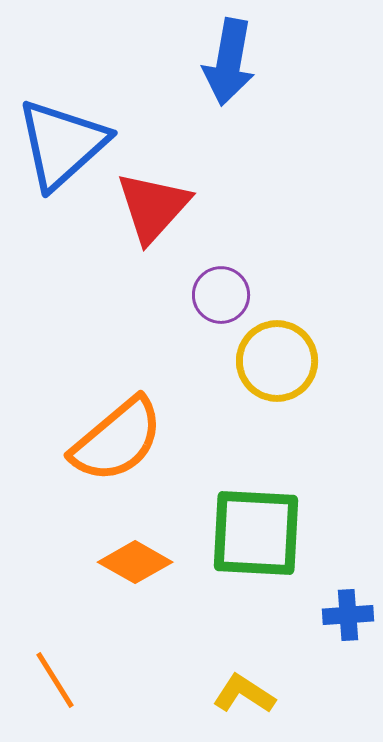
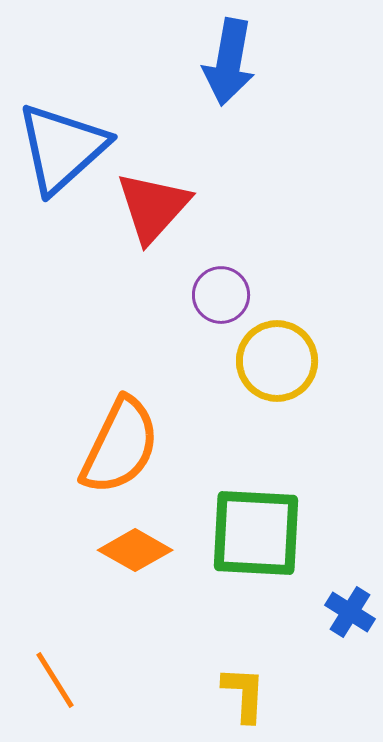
blue triangle: moved 4 px down
orange semicircle: moved 3 px right, 6 px down; rotated 24 degrees counterclockwise
orange diamond: moved 12 px up
blue cross: moved 2 px right, 3 px up; rotated 36 degrees clockwise
yellow L-shape: rotated 60 degrees clockwise
